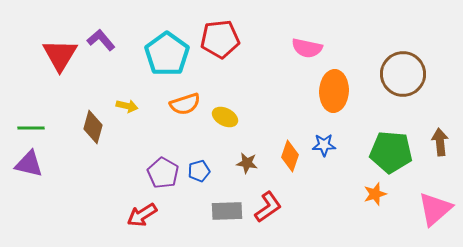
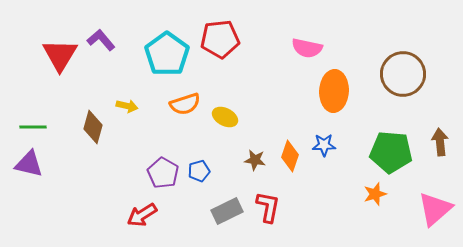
green line: moved 2 px right, 1 px up
brown star: moved 8 px right, 3 px up
red L-shape: rotated 44 degrees counterclockwise
gray rectangle: rotated 24 degrees counterclockwise
